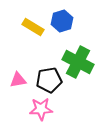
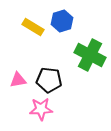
green cross: moved 12 px right, 7 px up
black pentagon: rotated 15 degrees clockwise
